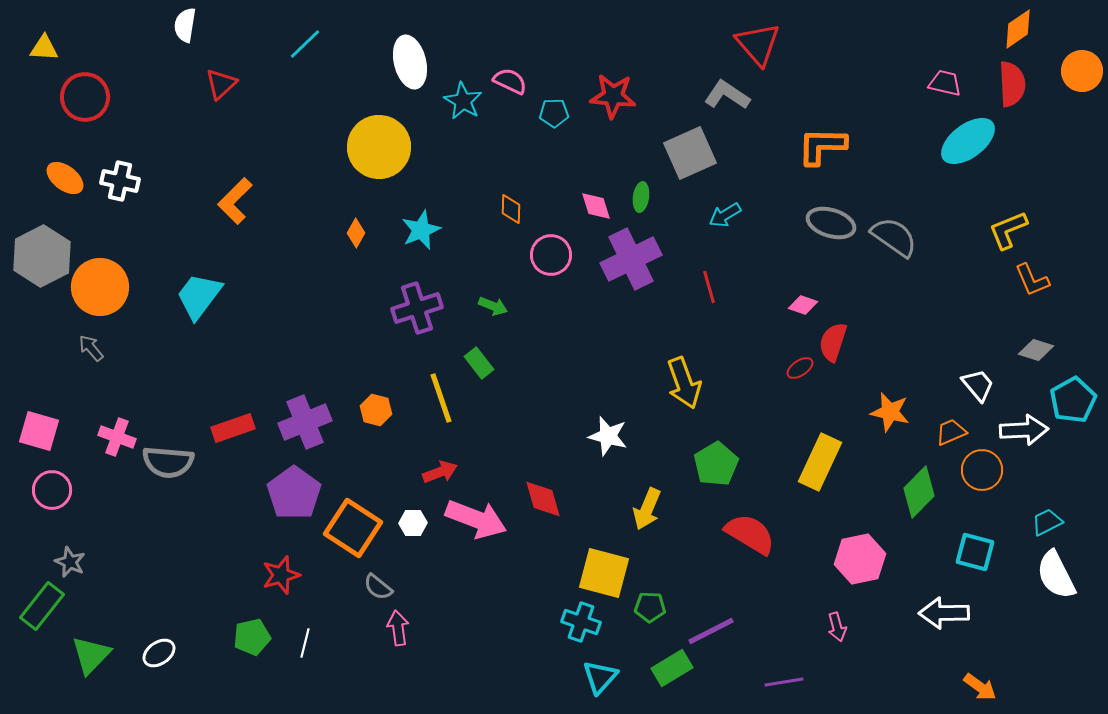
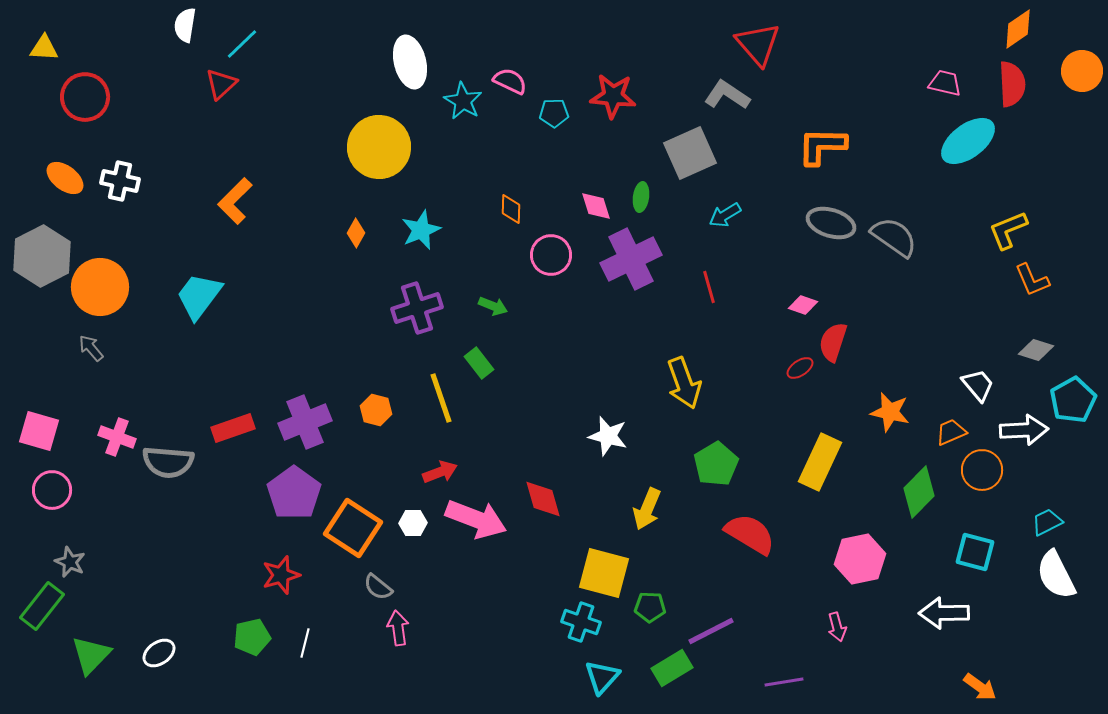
cyan line at (305, 44): moved 63 px left
cyan triangle at (600, 677): moved 2 px right
